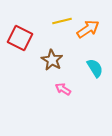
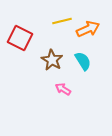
orange arrow: rotated 10 degrees clockwise
cyan semicircle: moved 12 px left, 7 px up
